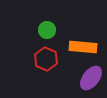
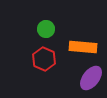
green circle: moved 1 px left, 1 px up
red hexagon: moved 2 px left
